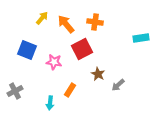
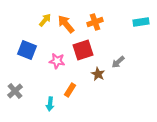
yellow arrow: moved 3 px right, 2 px down
orange cross: rotated 28 degrees counterclockwise
cyan rectangle: moved 16 px up
red square: moved 1 px right, 1 px down; rotated 10 degrees clockwise
pink star: moved 3 px right, 1 px up
gray arrow: moved 23 px up
gray cross: rotated 14 degrees counterclockwise
cyan arrow: moved 1 px down
